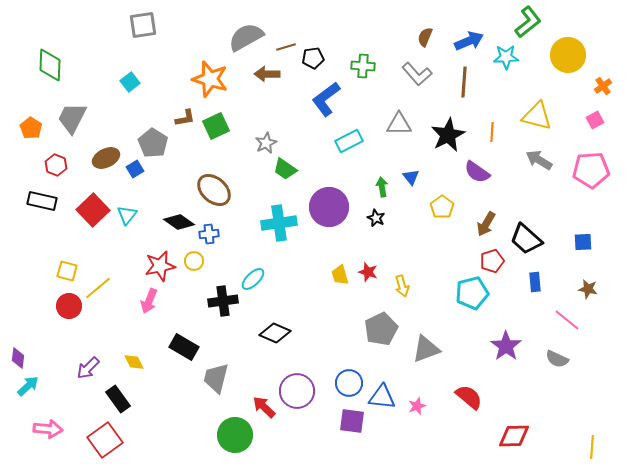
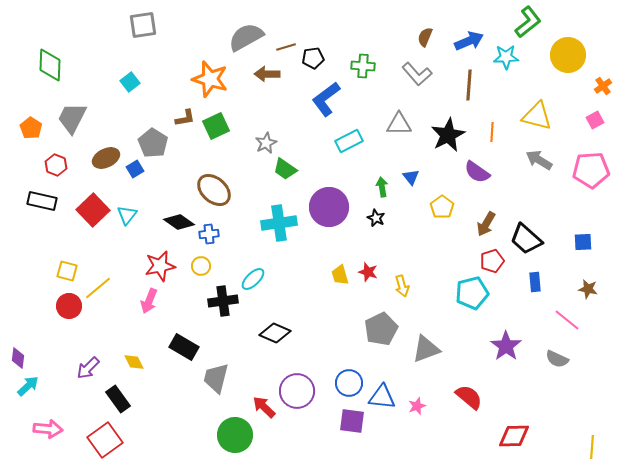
brown line at (464, 82): moved 5 px right, 3 px down
yellow circle at (194, 261): moved 7 px right, 5 px down
